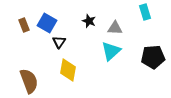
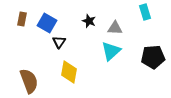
brown rectangle: moved 2 px left, 6 px up; rotated 32 degrees clockwise
yellow diamond: moved 1 px right, 2 px down
